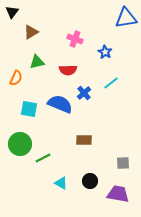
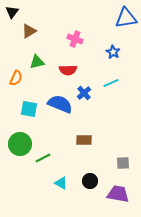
brown triangle: moved 2 px left, 1 px up
blue star: moved 8 px right
cyan line: rotated 14 degrees clockwise
